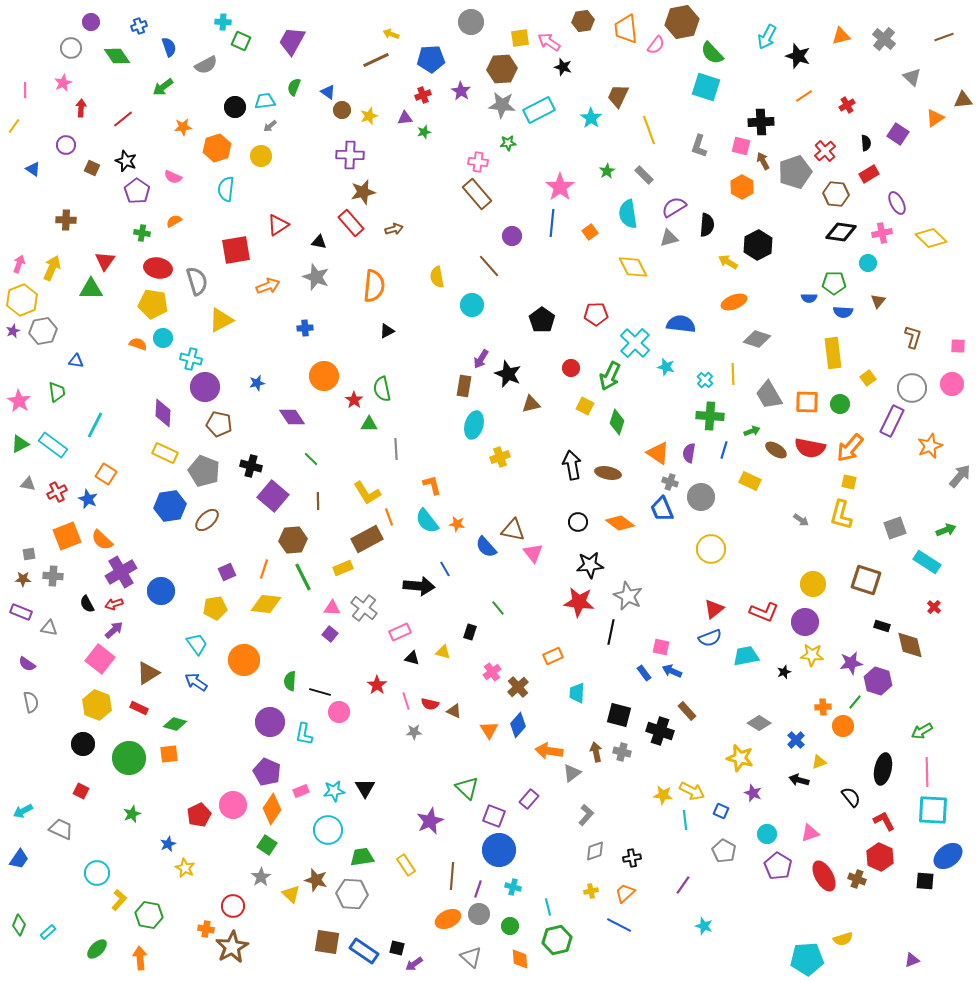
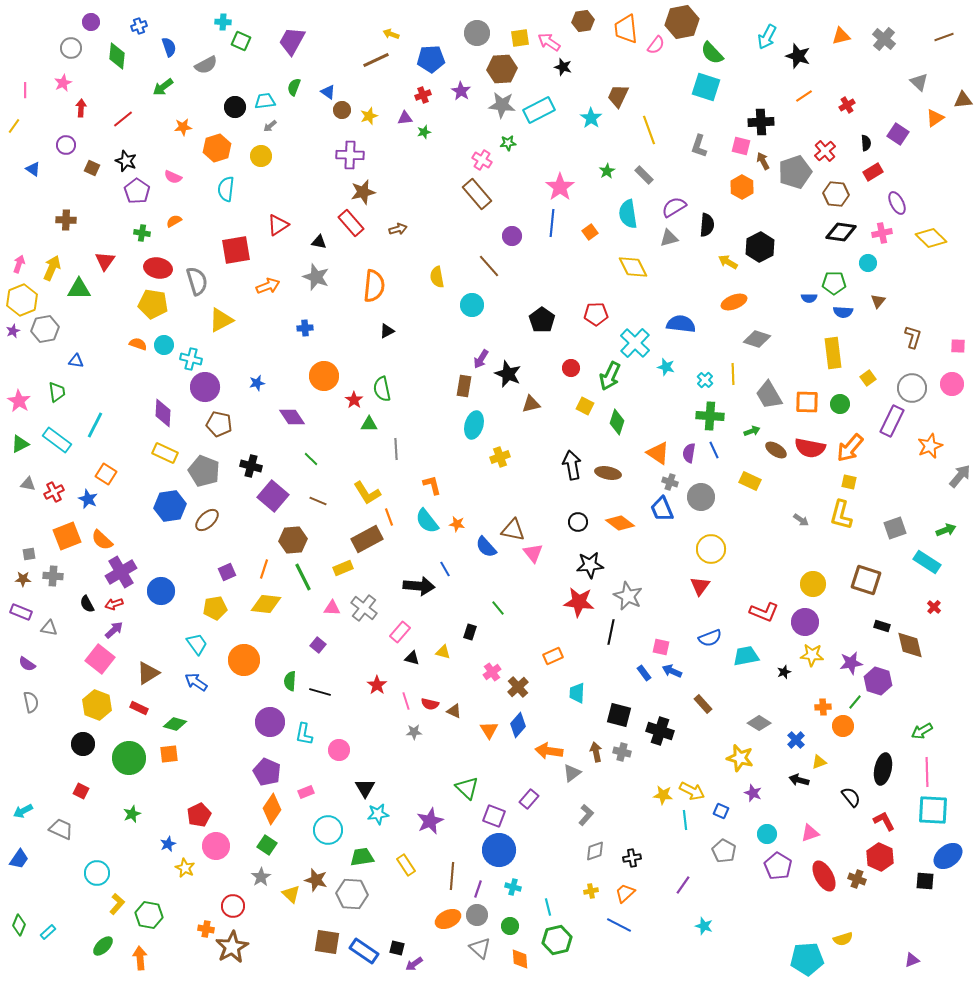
gray circle at (471, 22): moved 6 px right, 11 px down
green diamond at (117, 56): rotated 40 degrees clockwise
gray triangle at (912, 77): moved 7 px right, 5 px down
pink cross at (478, 162): moved 4 px right, 2 px up; rotated 24 degrees clockwise
red rectangle at (869, 174): moved 4 px right, 2 px up
brown arrow at (394, 229): moved 4 px right
black hexagon at (758, 245): moved 2 px right, 2 px down
green triangle at (91, 289): moved 12 px left
gray hexagon at (43, 331): moved 2 px right, 2 px up
cyan circle at (163, 338): moved 1 px right, 7 px down
cyan rectangle at (53, 445): moved 4 px right, 5 px up
blue line at (724, 450): moved 10 px left; rotated 42 degrees counterclockwise
red cross at (57, 492): moved 3 px left
brown line at (318, 501): rotated 66 degrees counterclockwise
red triangle at (714, 609): moved 14 px left, 23 px up; rotated 15 degrees counterclockwise
pink rectangle at (400, 632): rotated 25 degrees counterclockwise
purple square at (330, 634): moved 12 px left, 11 px down
brown rectangle at (687, 711): moved 16 px right, 7 px up
pink circle at (339, 712): moved 38 px down
pink rectangle at (301, 791): moved 5 px right, 1 px down
cyan star at (334, 791): moved 44 px right, 23 px down
pink circle at (233, 805): moved 17 px left, 41 px down
yellow L-shape at (119, 900): moved 2 px left, 4 px down
gray circle at (479, 914): moved 2 px left, 1 px down
green ellipse at (97, 949): moved 6 px right, 3 px up
gray triangle at (471, 957): moved 9 px right, 9 px up
